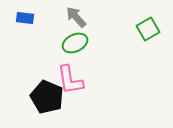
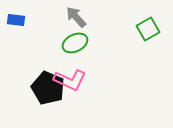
blue rectangle: moved 9 px left, 2 px down
pink L-shape: rotated 56 degrees counterclockwise
black pentagon: moved 1 px right, 9 px up
